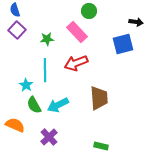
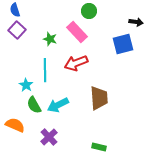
green star: moved 3 px right; rotated 24 degrees clockwise
green rectangle: moved 2 px left, 1 px down
